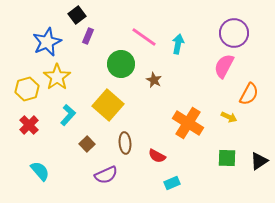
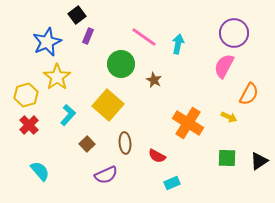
yellow hexagon: moved 1 px left, 6 px down
